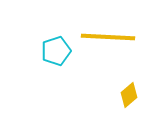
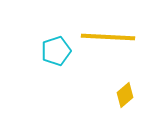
yellow diamond: moved 4 px left
